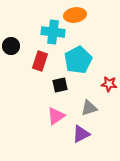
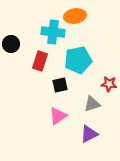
orange ellipse: moved 1 px down
black circle: moved 2 px up
cyan pentagon: rotated 16 degrees clockwise
gray triangle: moved 3 px right, 4 px up
pink triangle: moved 2 px right
purple triangle: moved 8 px right
